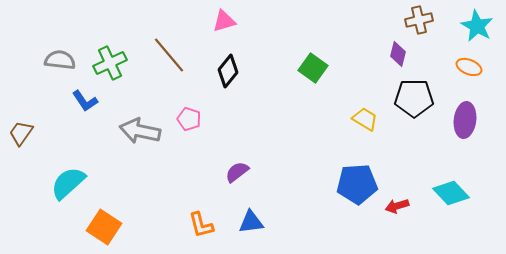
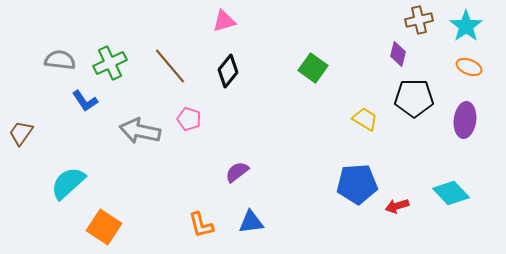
cyan star: moved 11 px left; rotated 8 degrees clockwise
brown line: moved 1 px right, 11 px down
